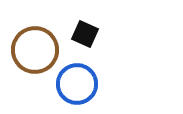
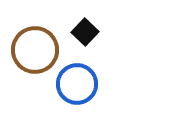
black square: moved 2 px up; rotated 20 degrees clockwise
